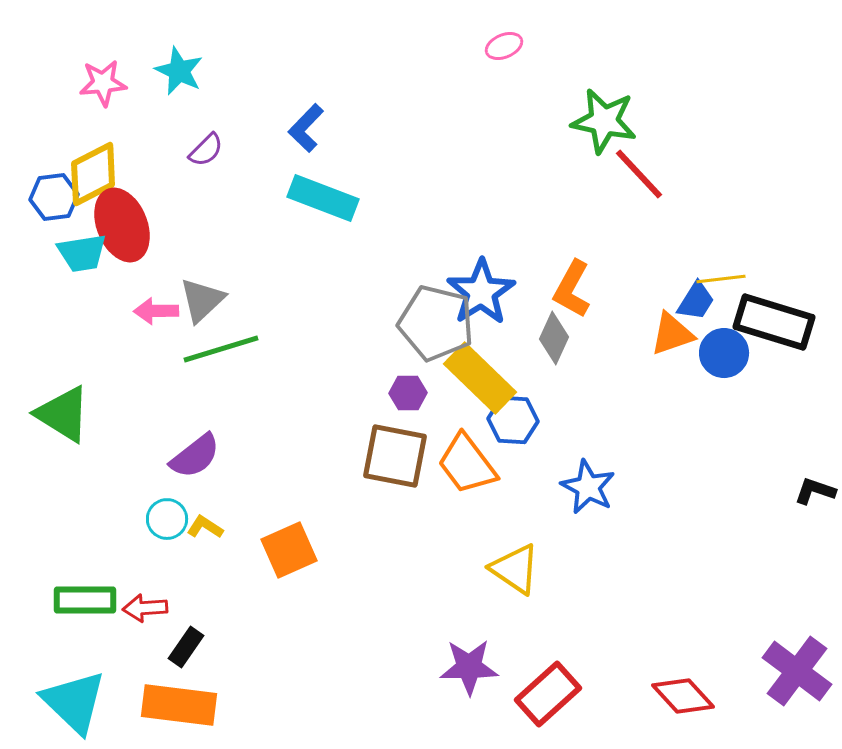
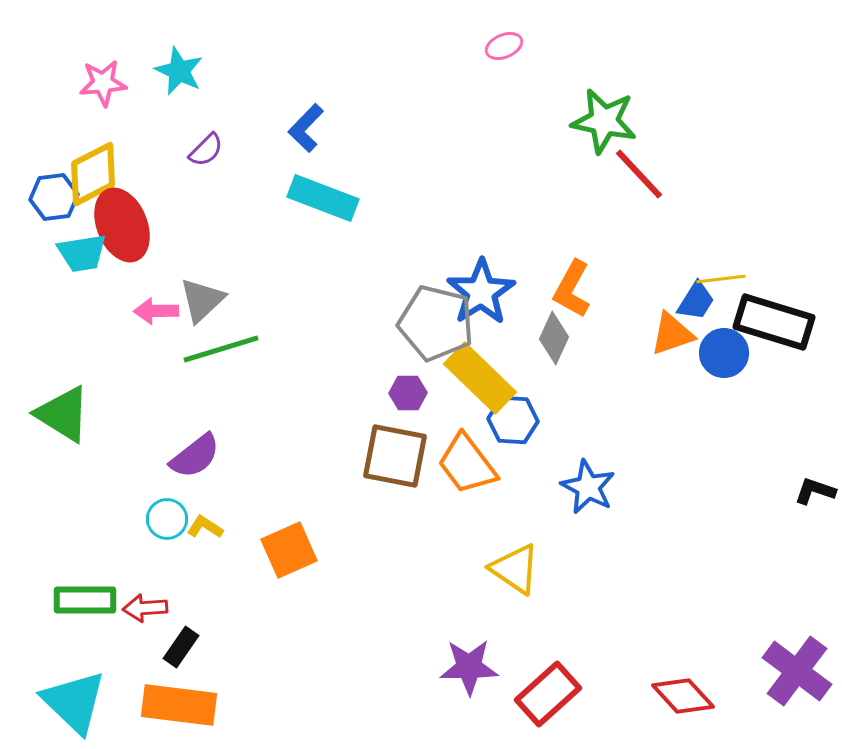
black rectangle at (186, 647): moved 5 px left
